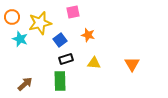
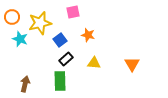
black rectangle: rotated 24 degrees counterclockwise
brown arrow: rotated 35 degrees counterclockwise
